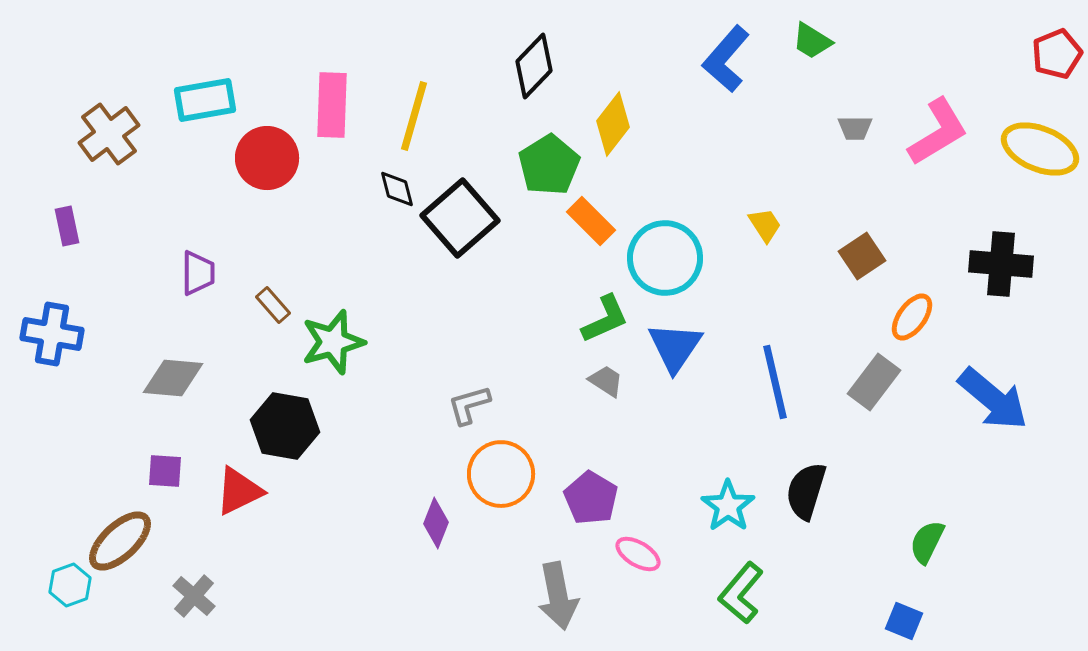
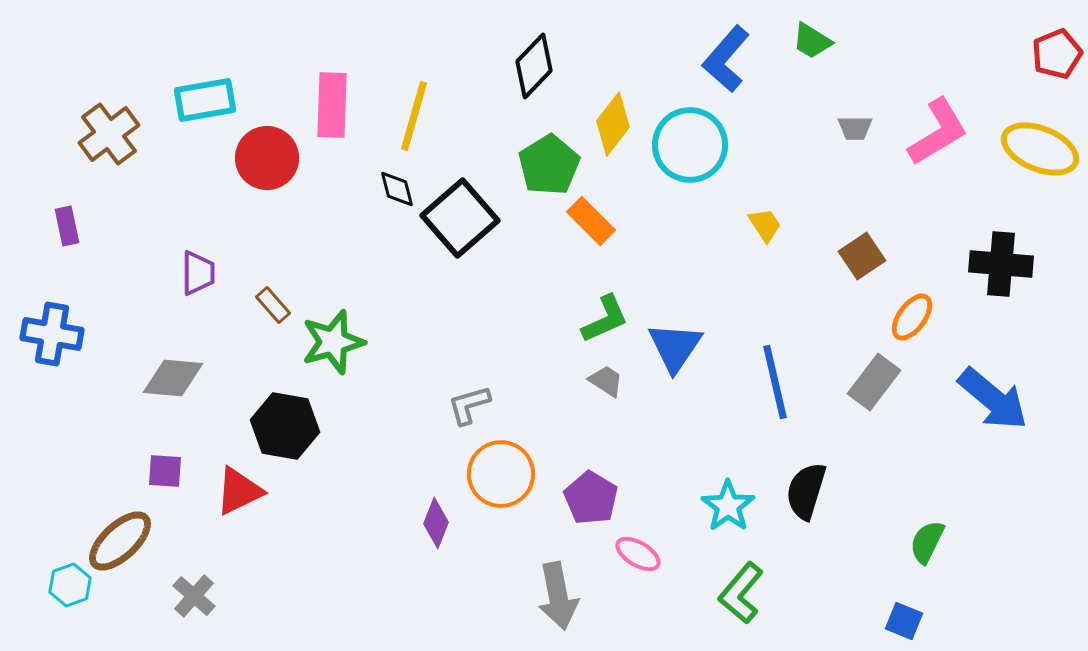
cyan circle at (665, 258): moved 25 px right, 113 px up
